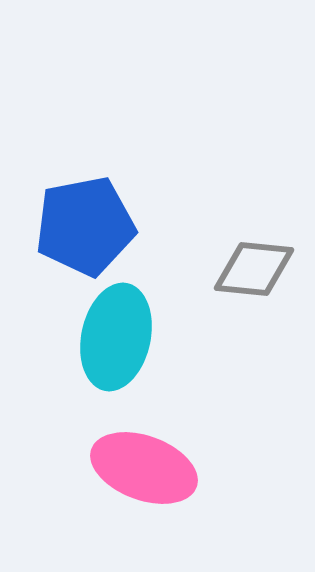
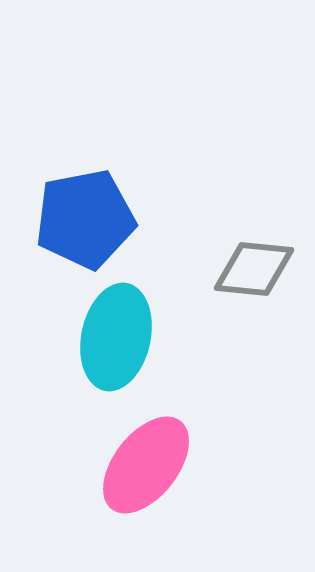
blue pentagon: moved 7 px up
pink ellipse: moved 2 px right, 3 px up; rotated 72 degrees counterclockwise
